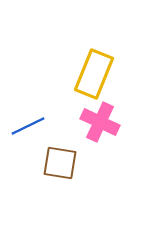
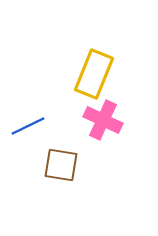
pink cross: moved 3 px right, 2 px up
brown square: moved 1 px right, 2 px down
